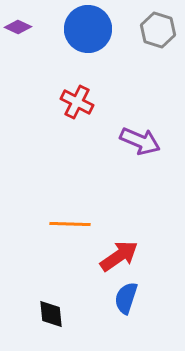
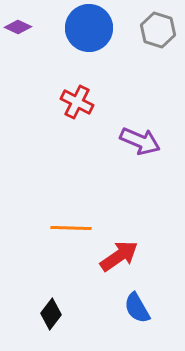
blue circle: moved 1 px right, 1 px up
orange line: moved 1 px right, 4 px down
blue semicircle: moved 11 px right, 10 px down; rotated 48 degrees counterclockwise
black diamond: rotated 44 degrees clockwise
